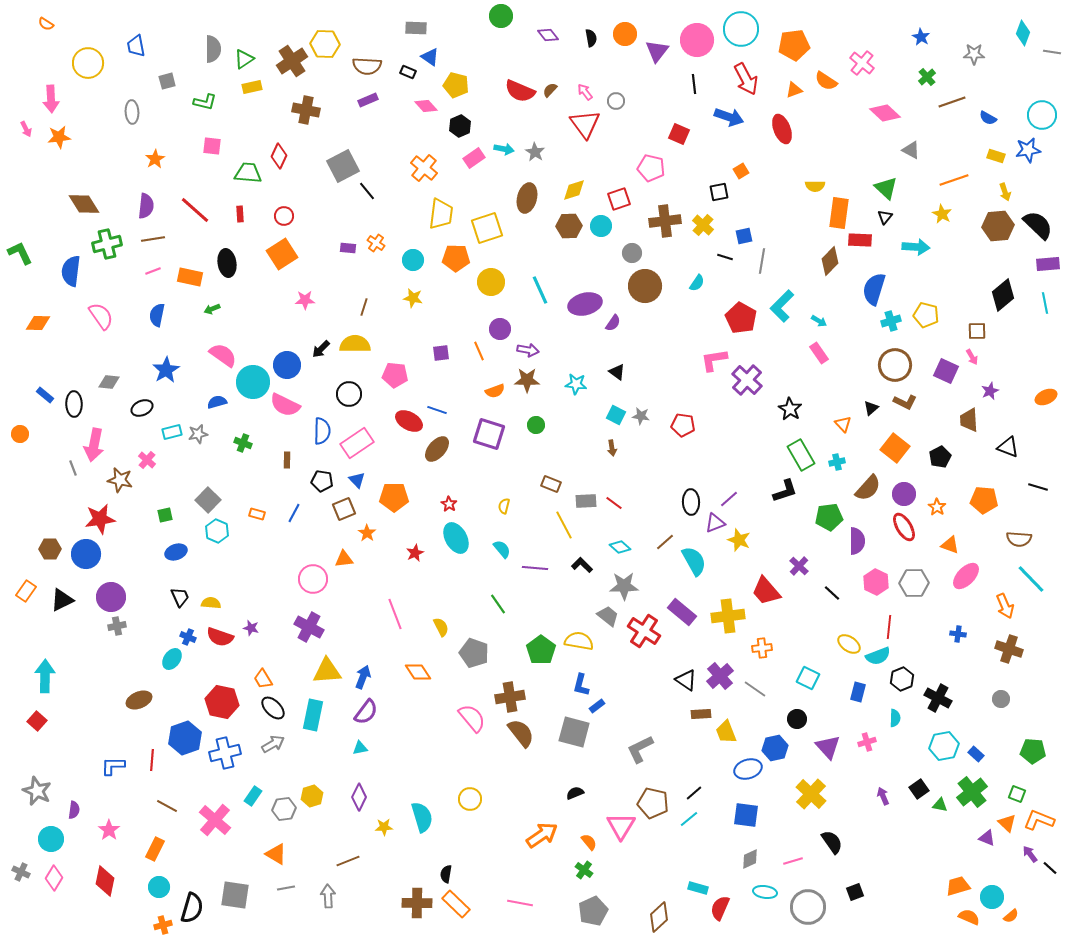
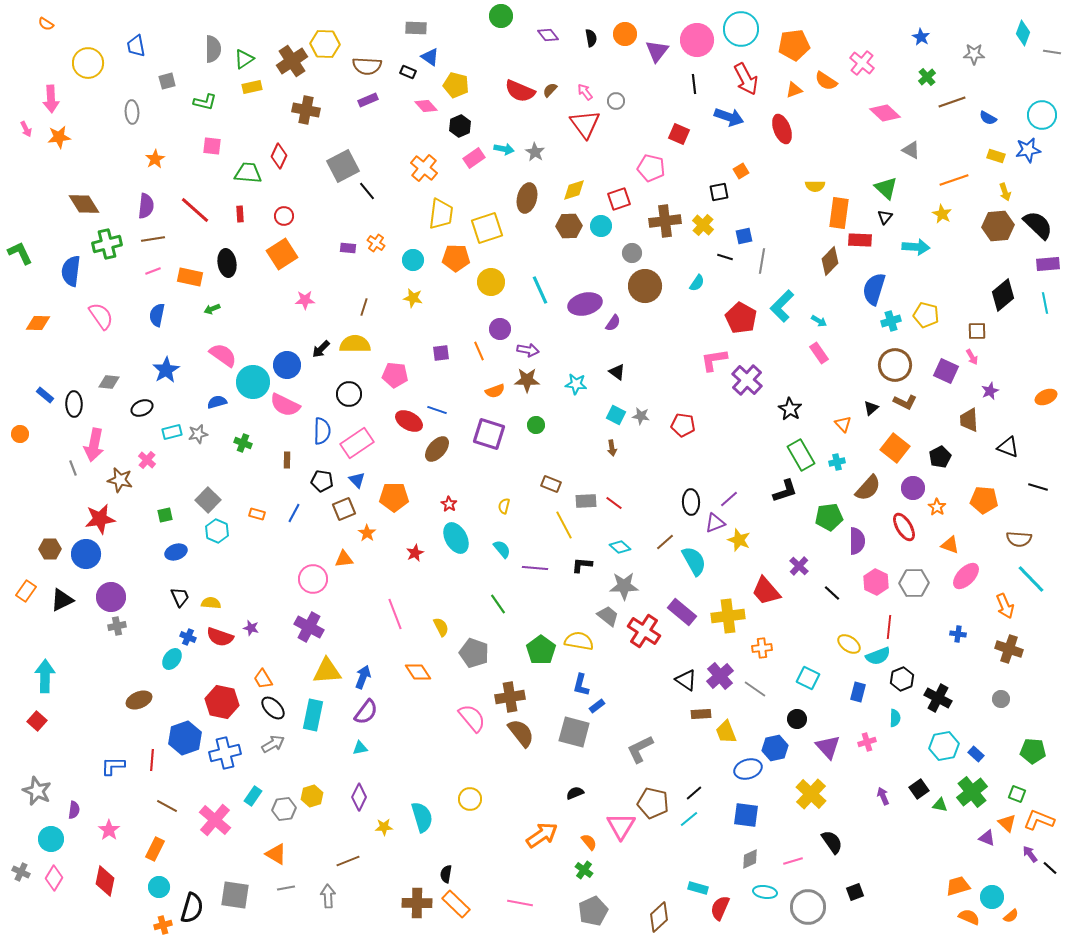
purple circle at (904, 494): moved 9 px right, 6 px up
black L-shape at (582, 565): rotated 40 degrees counterclockwise
